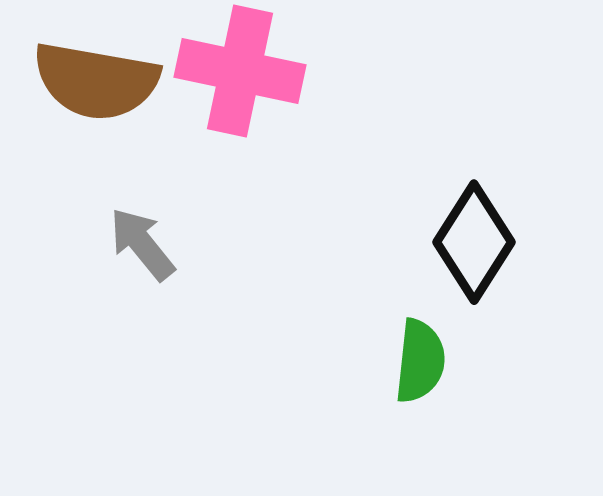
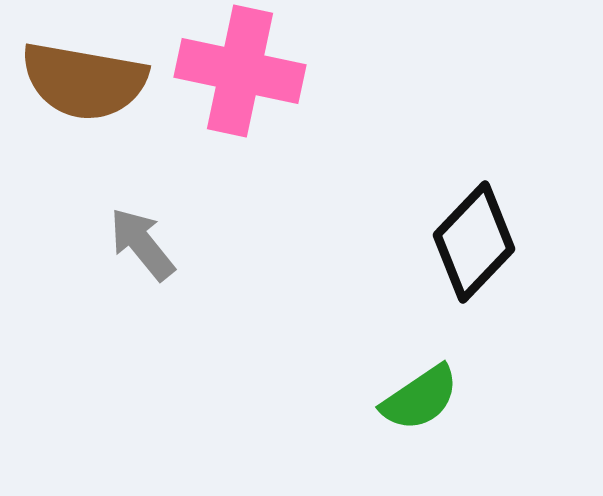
brown semicircle: moved 12 px left
black diamond: rotated 11 degrees clockwise
green semicircle: moved 37 px down; rotated 50 degrees clockwise
